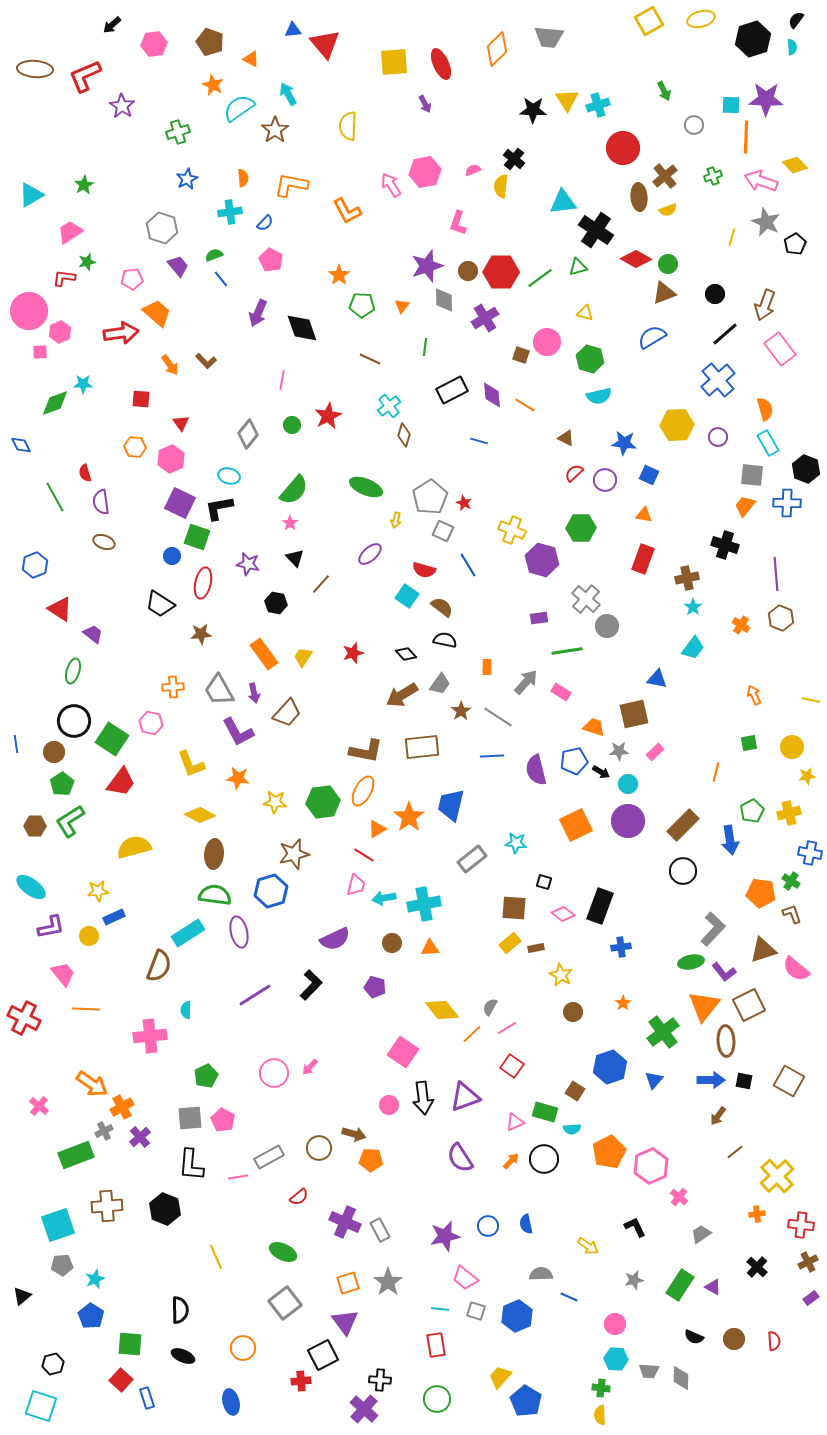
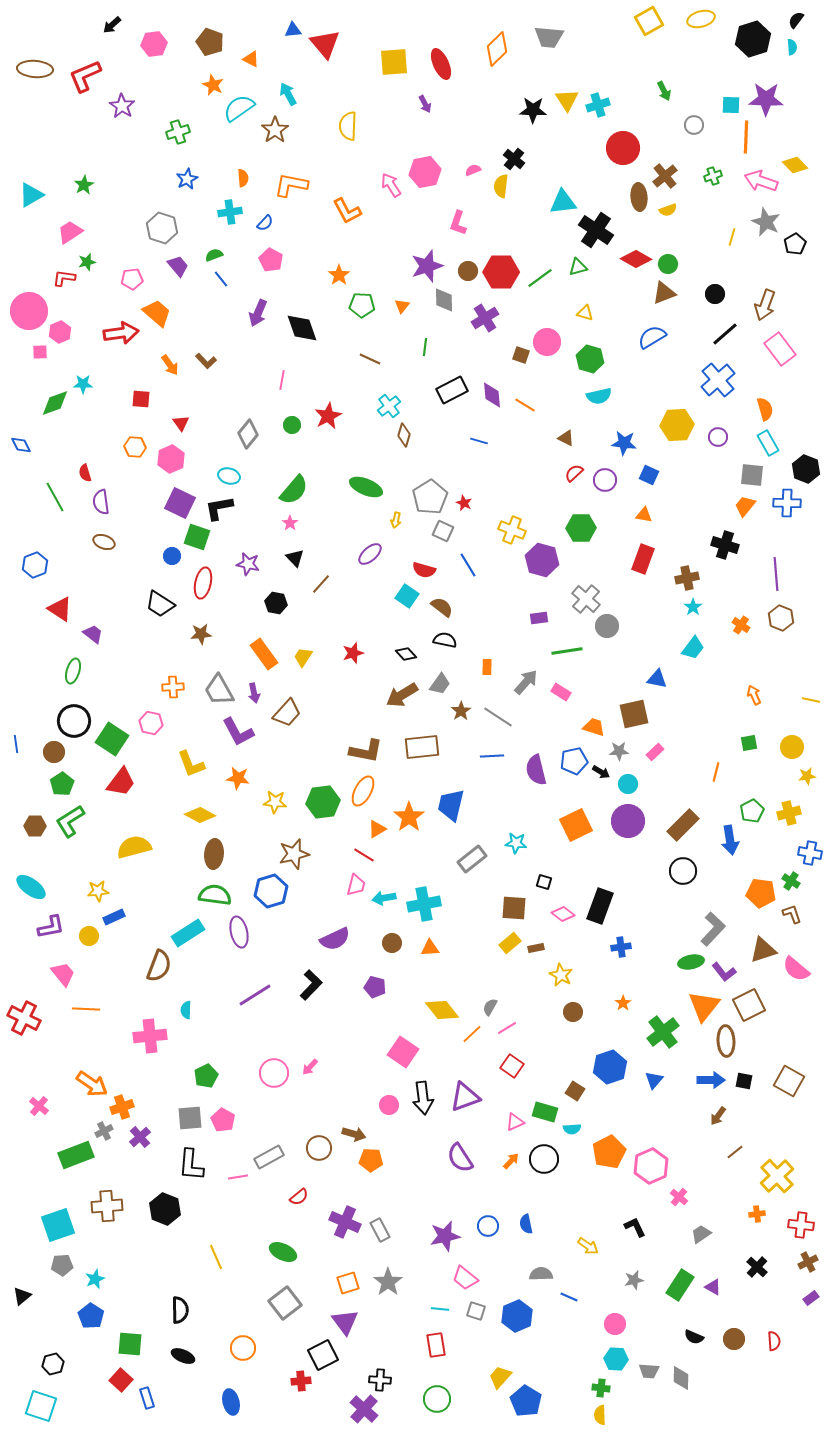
orange cross at (122, 1107): rotated 10 degrees clockwise
